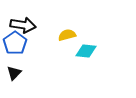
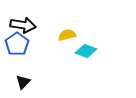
blue pentagon: moved 2 px right, 1 px down
cyan diamond: rotated 15 degrees clockwise
black triangle: moved 9 px right, 9 px down
